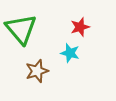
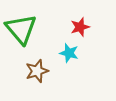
cyan star: moved 1 px left
